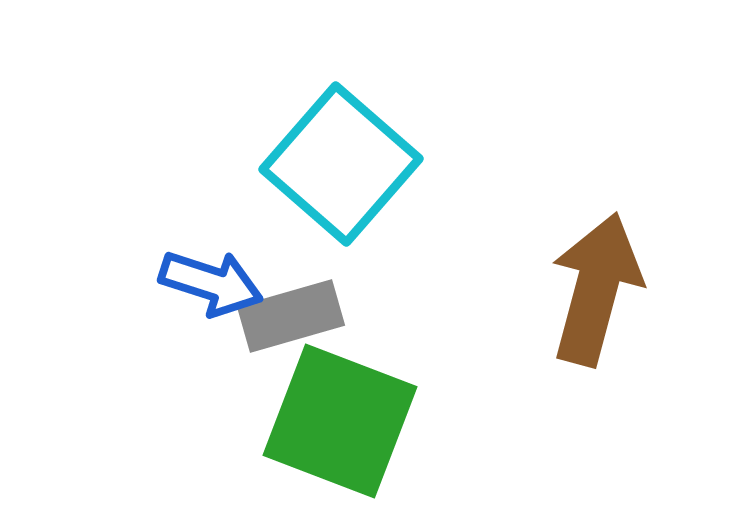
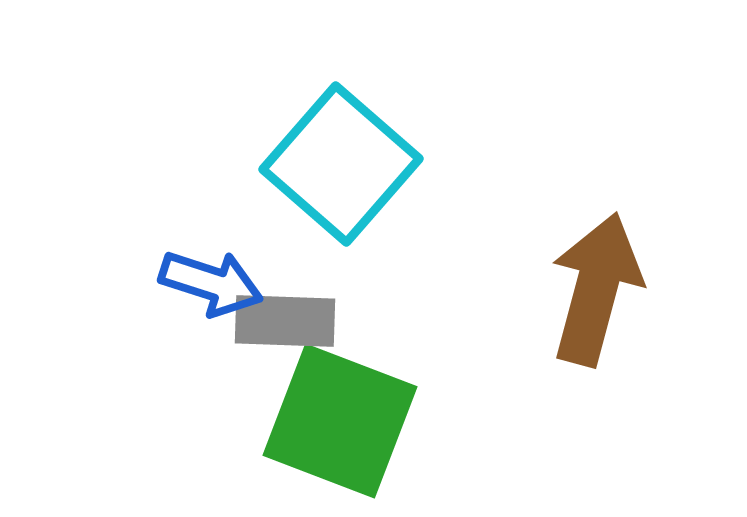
gray rectangle: moved 6 px left, 5 px down; rotated 18 degrees clockwise
